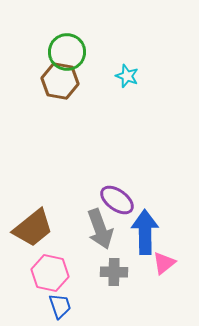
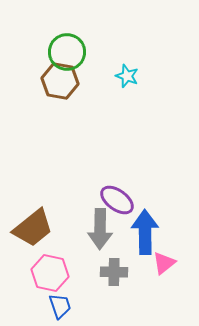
gray arrow: rotated 21 degrees clockwise
